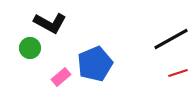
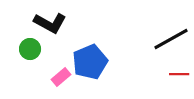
green circle: moved 1 px down
blue pentagon: moved 5 px left, 2 px up
red line: moved 1 px right, 1 px down; rotated 18 degrees clockwise
